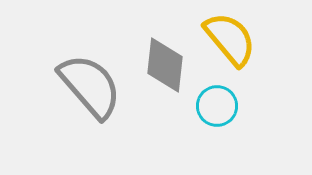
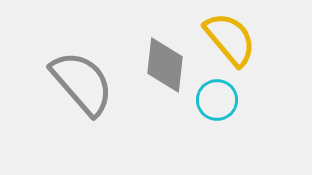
gray semicircle: moved 8 px left, 3 px up
cyan circle: moved 6 px up
